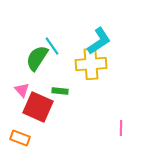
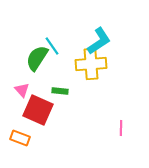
red square: moved 3 px down
